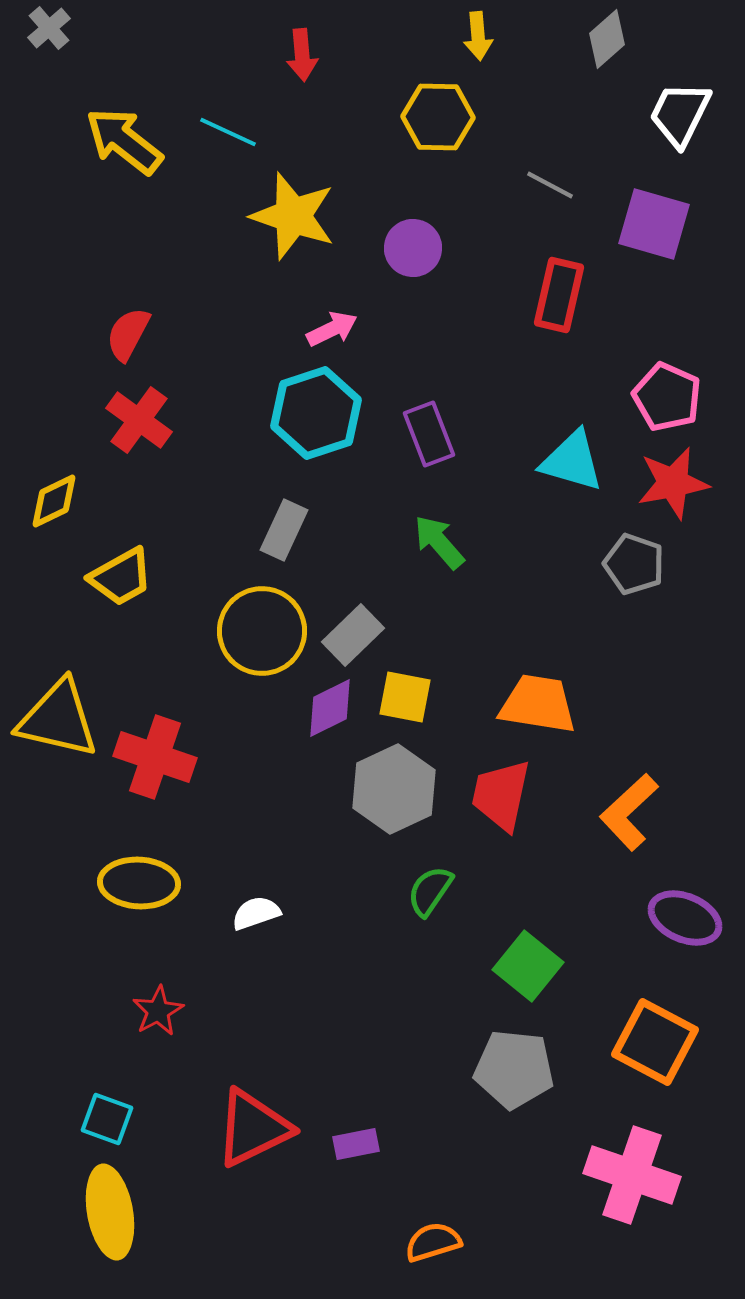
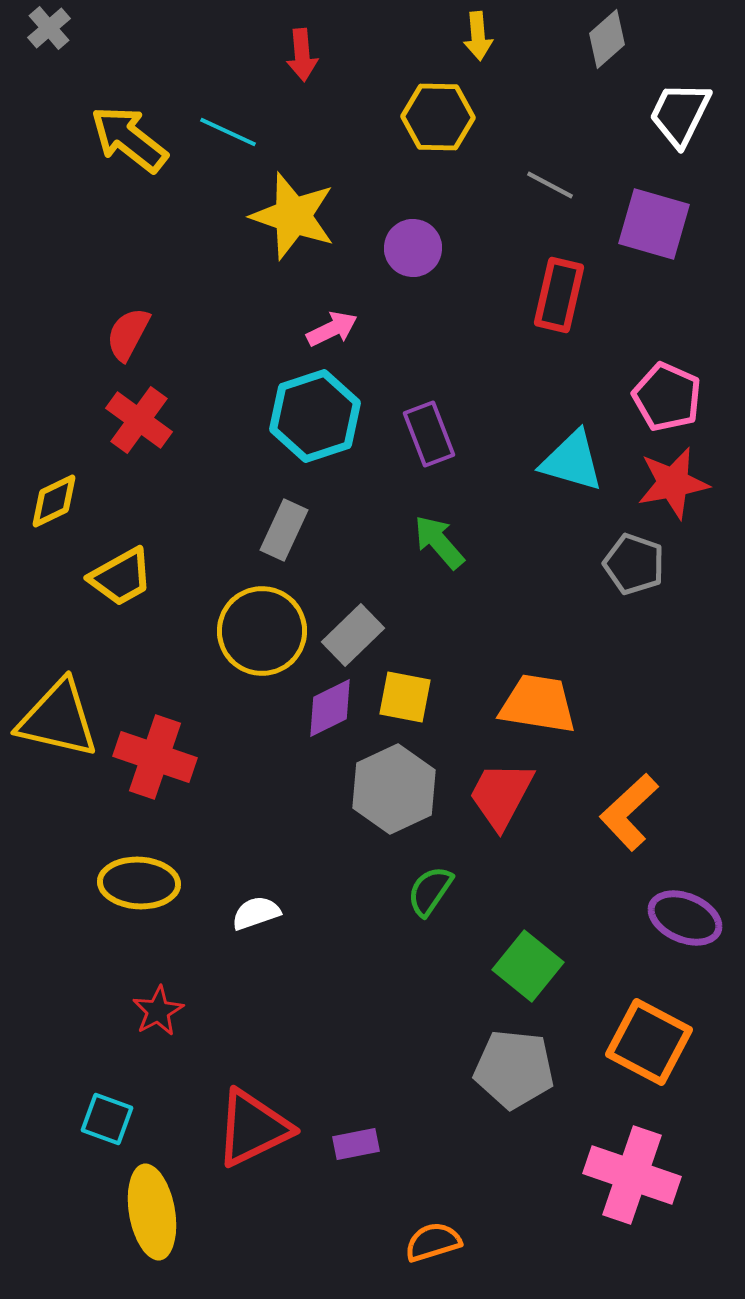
yellow arrow at (124, 141): moved 5 px right, 2 px up
cyan hexagon at (316, 413): moved 1 px left, 3 px down
red trapezoid at (501, 795): rotated 16 degrees clockwise
orange square at (655, 1042): moved 6 px left
yellow ellipse at (110, 1212): moved 42 px right
